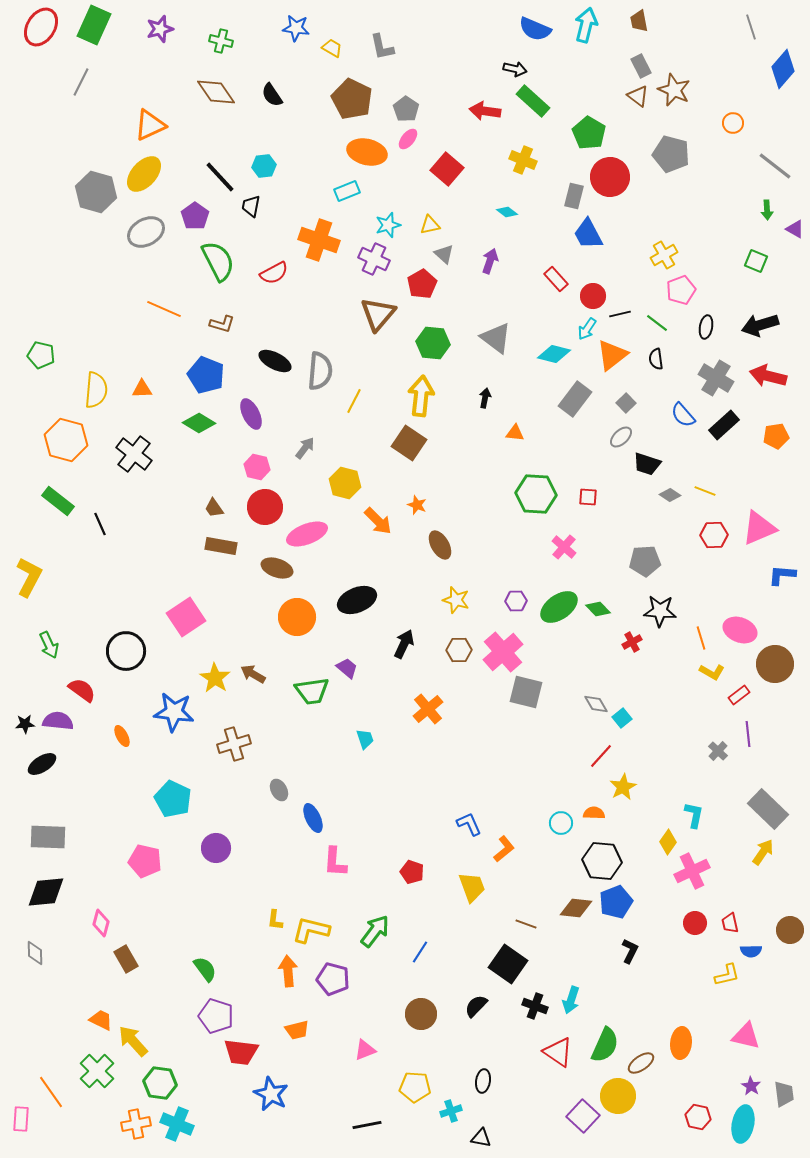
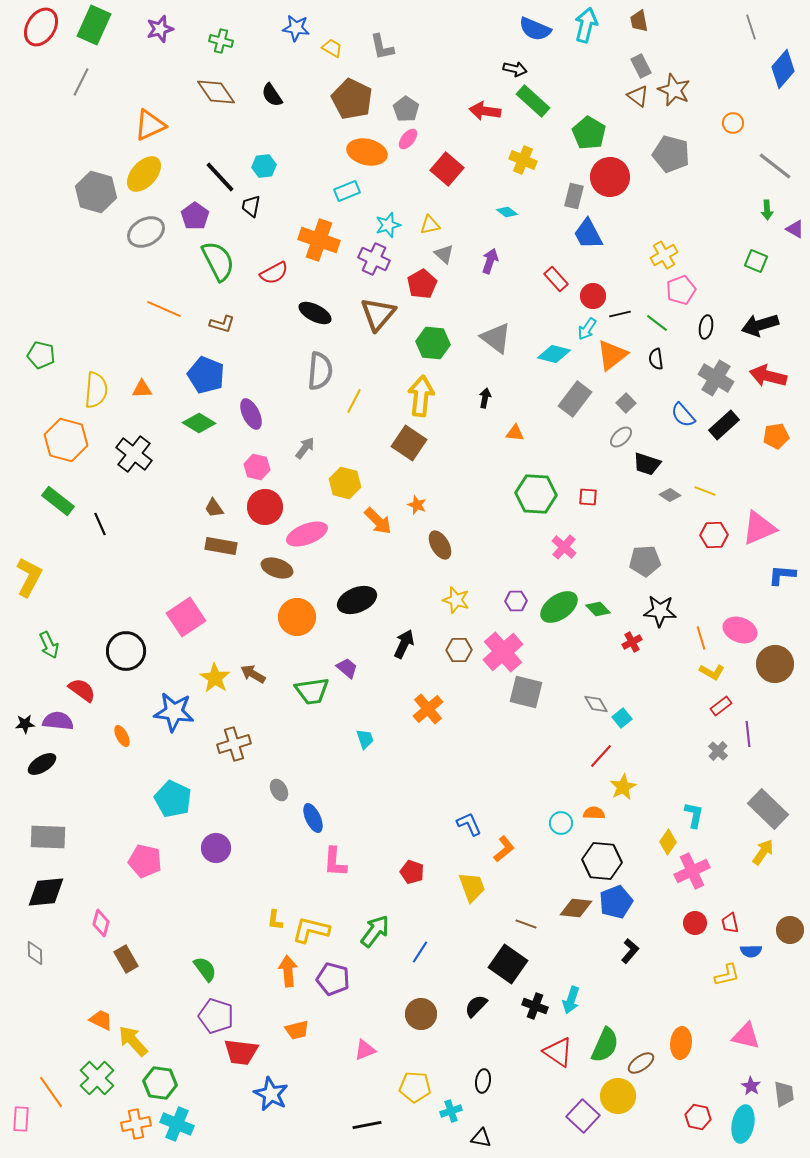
black ellipse at (275, 361): moved 40 px right, 48 px up
red rectangle at (739, 695): moved 18 px left, 11 px down
black L-shape at (630, 951): rotated 15 degrees clockwise
green cross at (97, 1071): moved 7 px down
